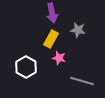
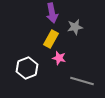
gray star: moved 3 px left, 3 px up; rotated 21 degrees counterclockwise
white hexagon: moved 1 px right, 1 px down; rotated 10 degrees clockwise
